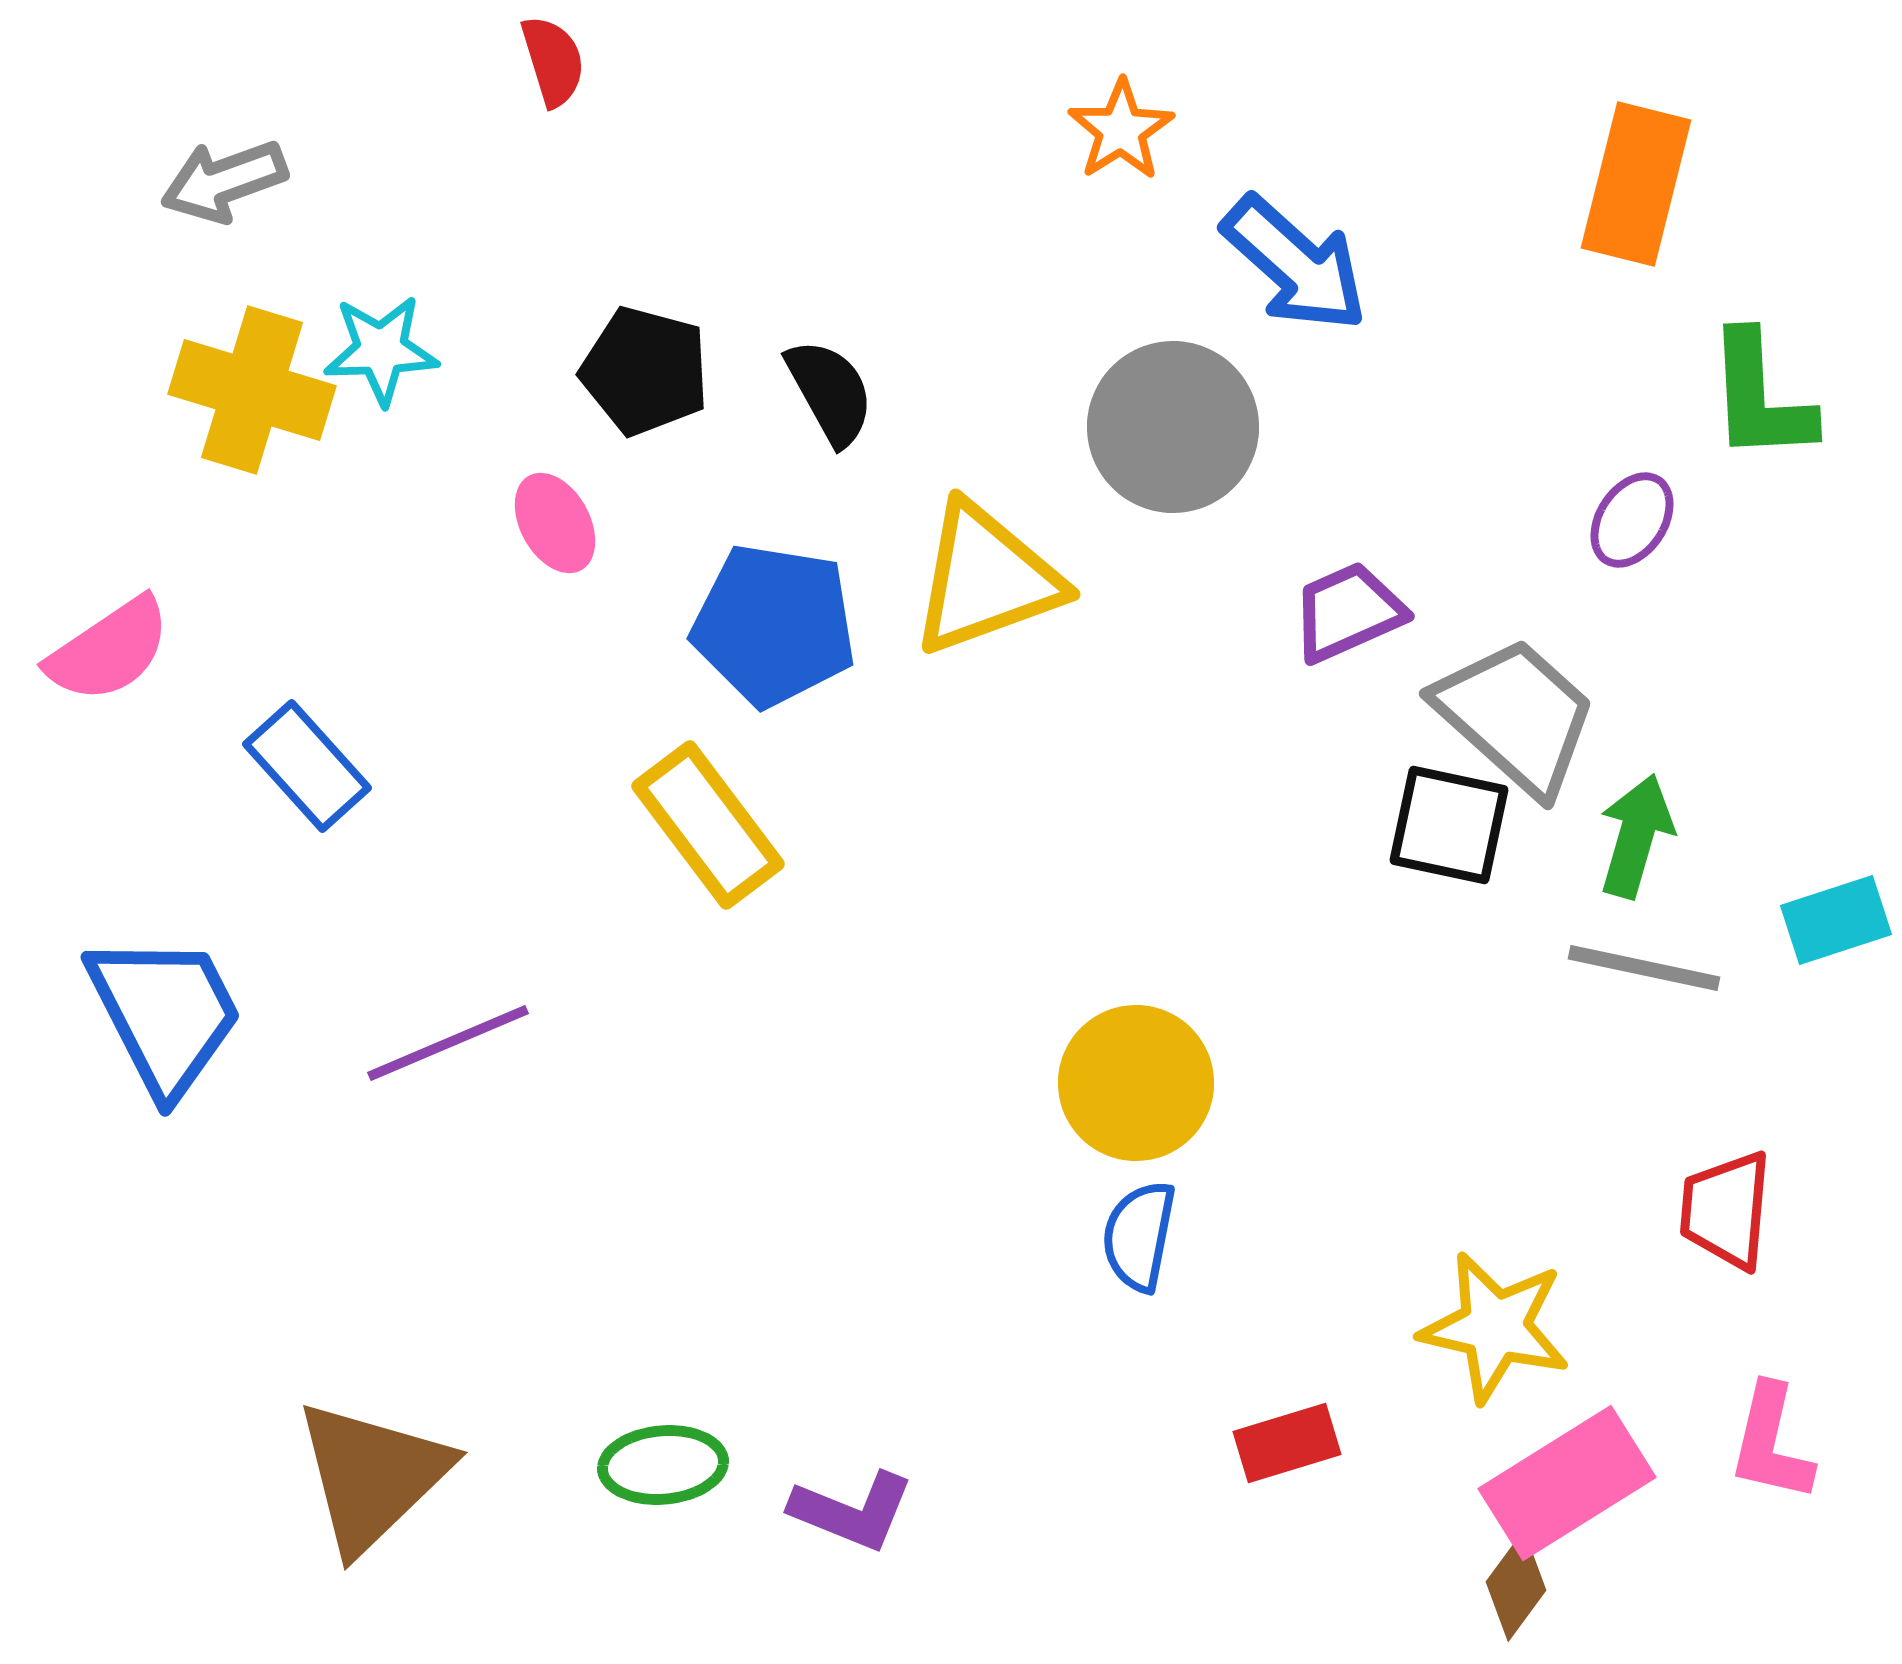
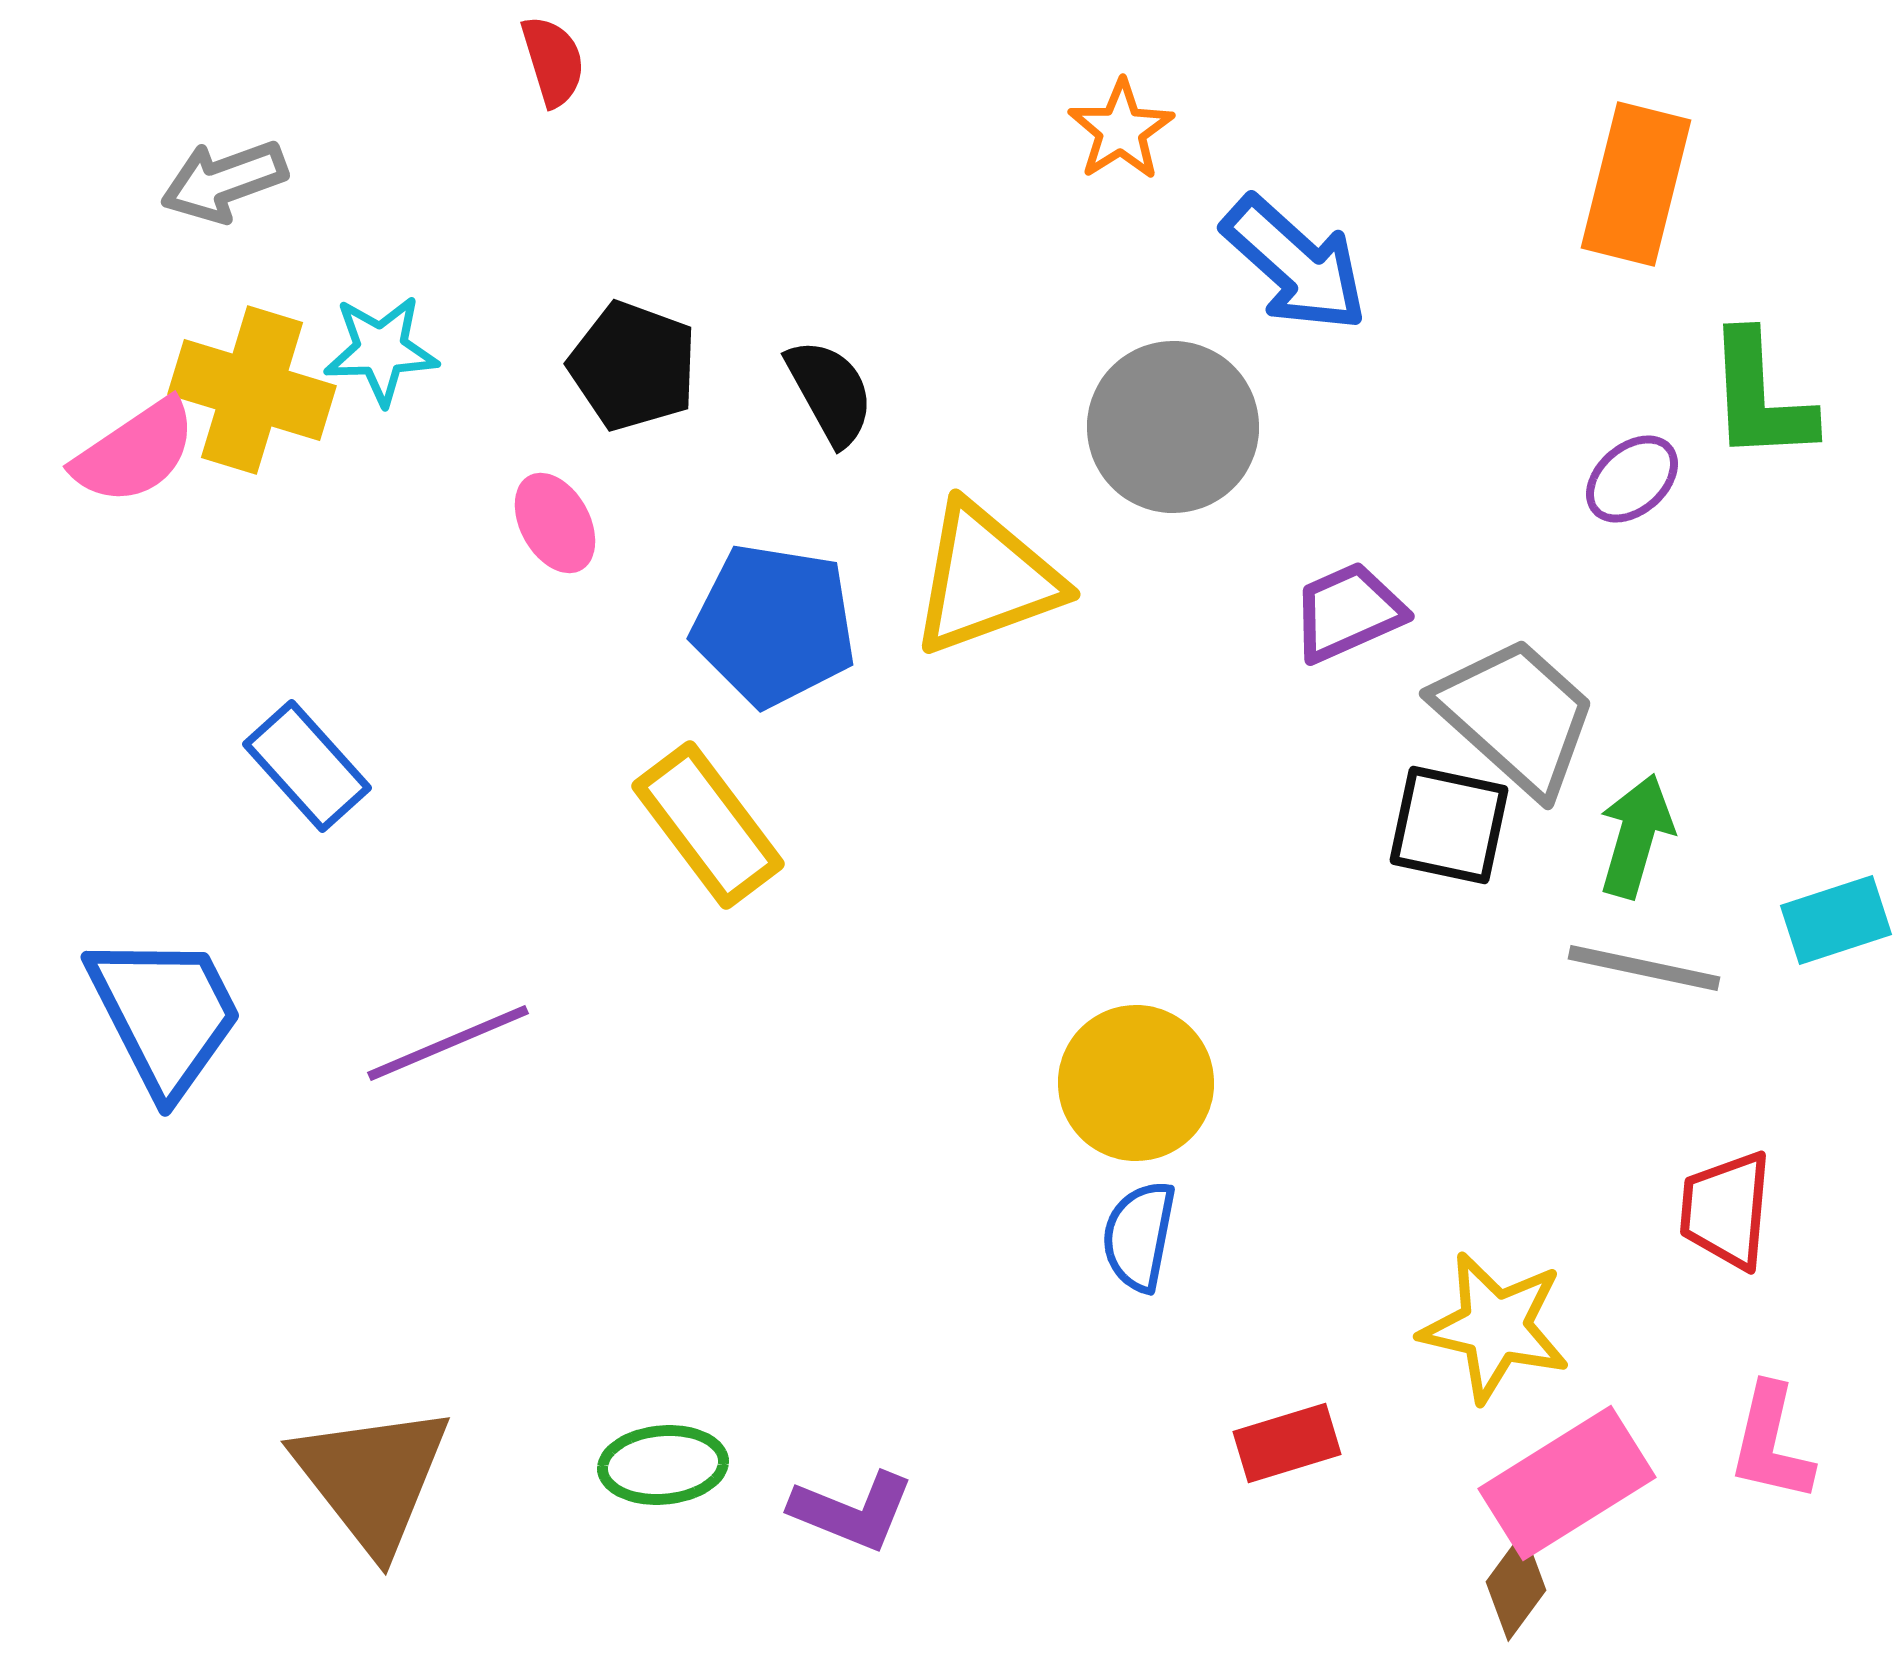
black pentagon: moved 12 px left, 5 px up; rotated 5 degrees clockwise
purple ellipse: moved 41 px up; rotated 16 degrees clockwise
pink semicircle: moved 26 px right, 198 px up
brown triangle: moved 2 px down; rotated 24 degrees counterclockwise
